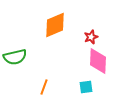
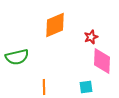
green semicircle: moved 2 px right
pink diamond: moved 4 px right
orange line: rotated 21 degrees counterclockwise
